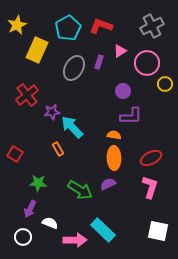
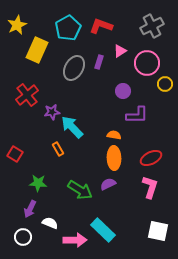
purple L-shape: moved 6 px right, 1 px up
